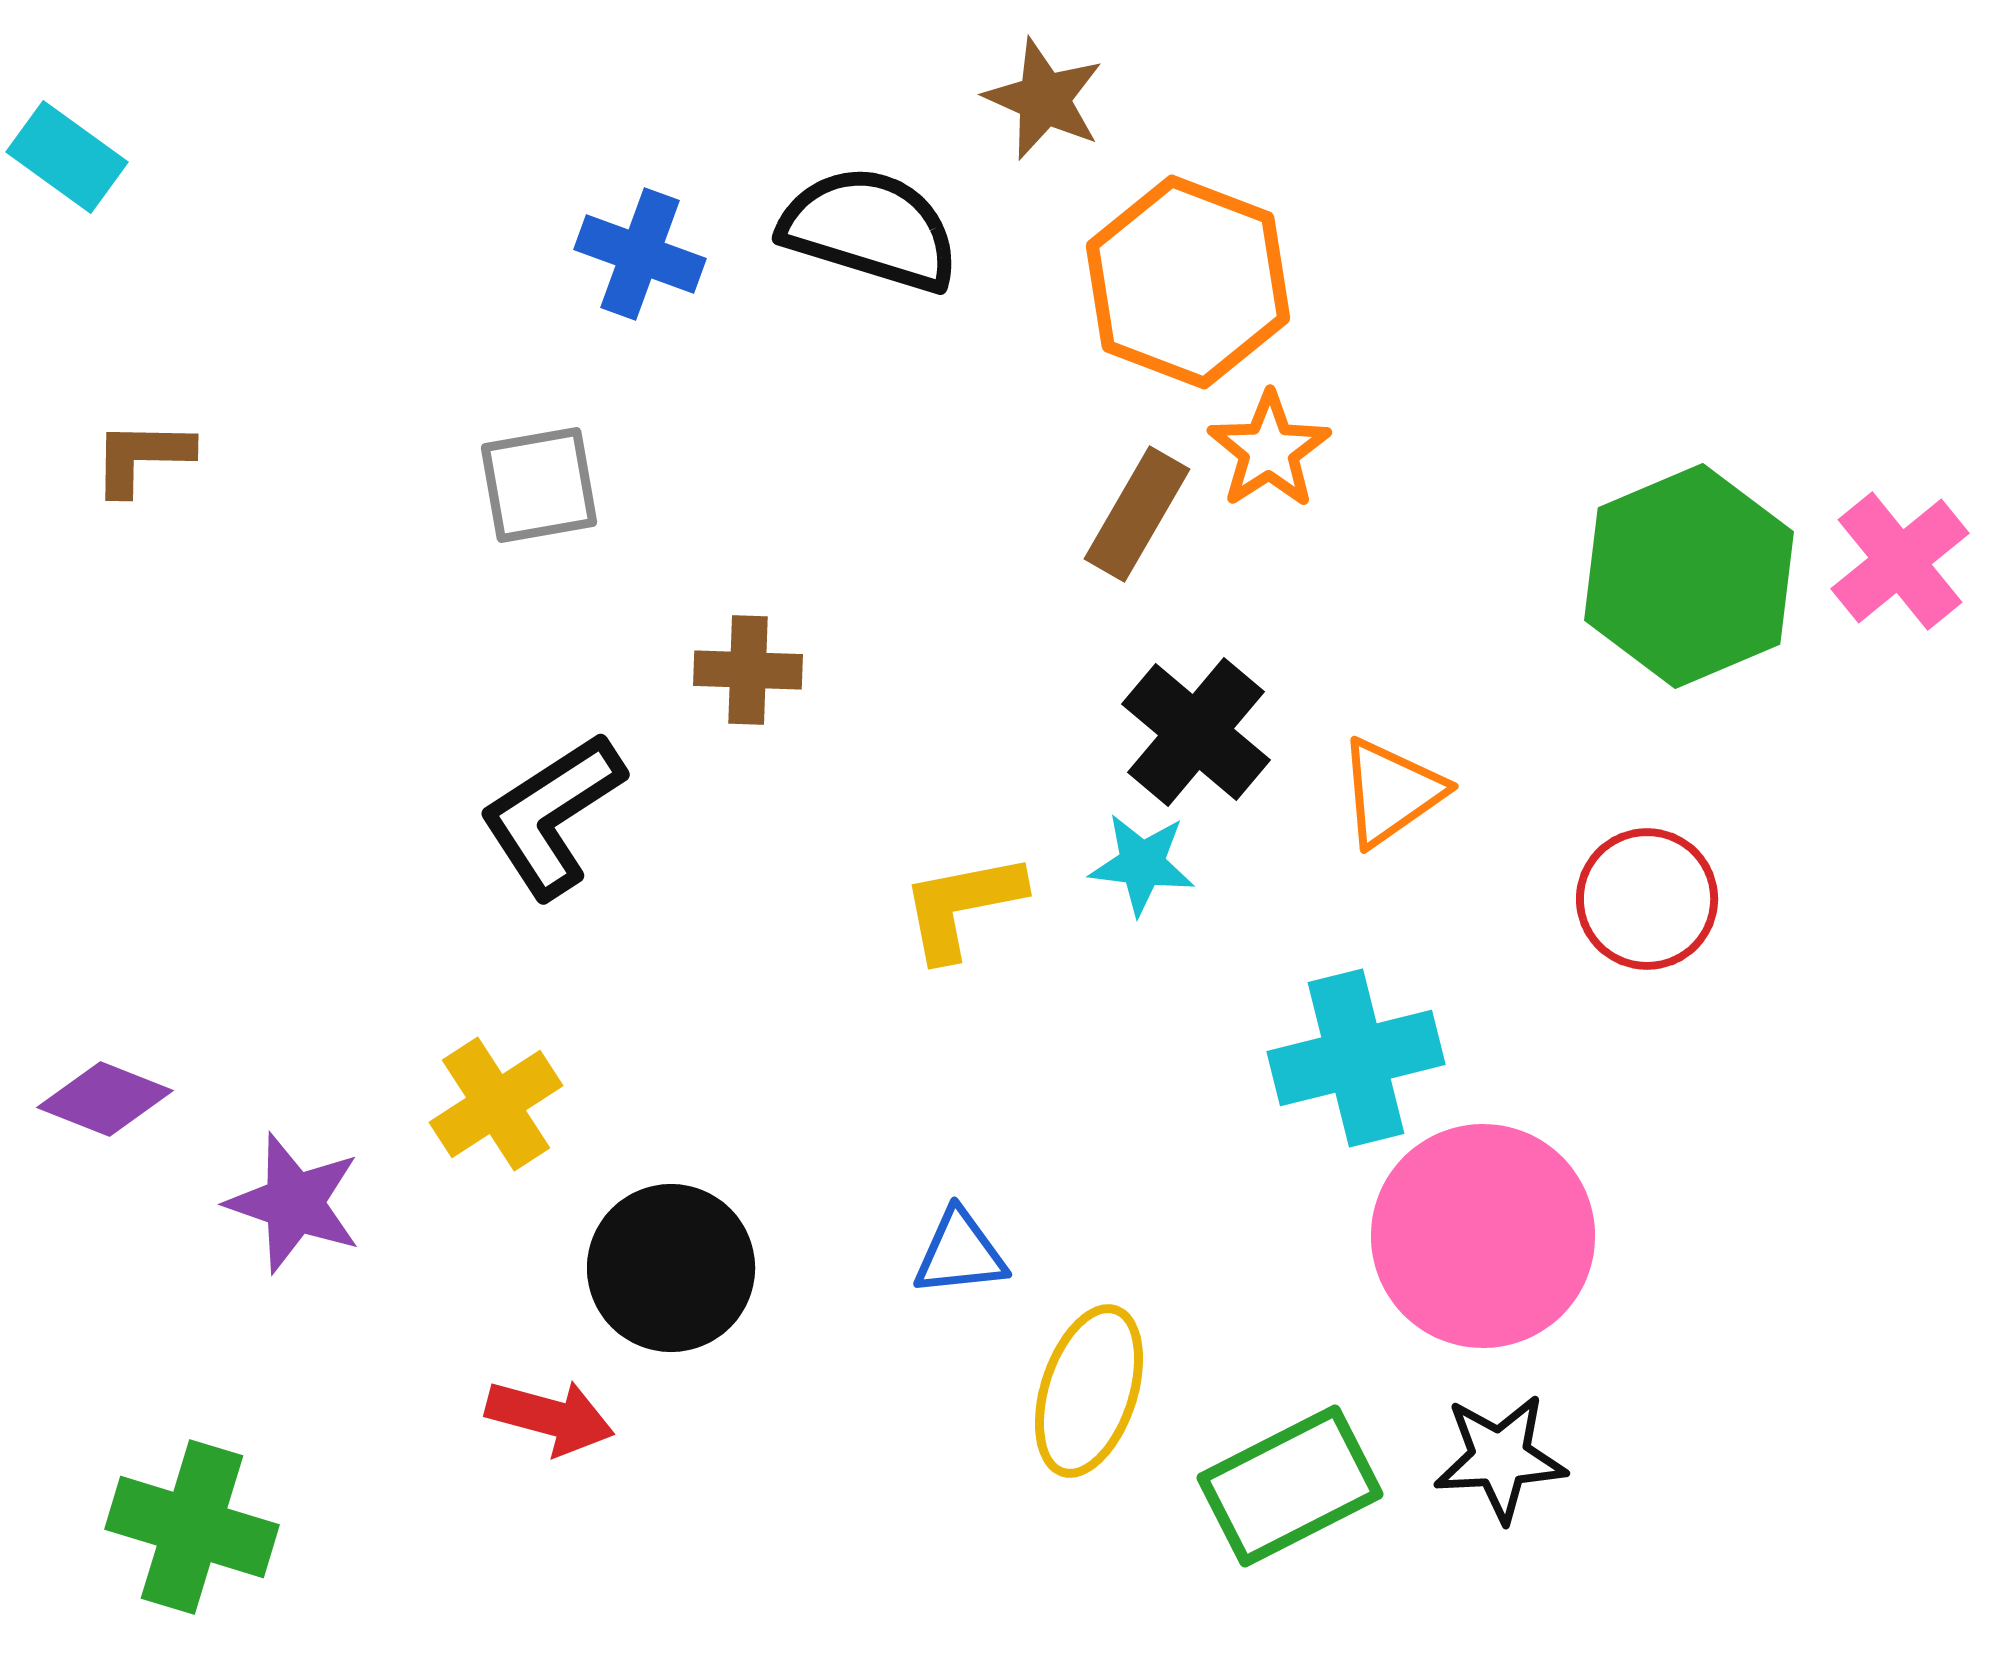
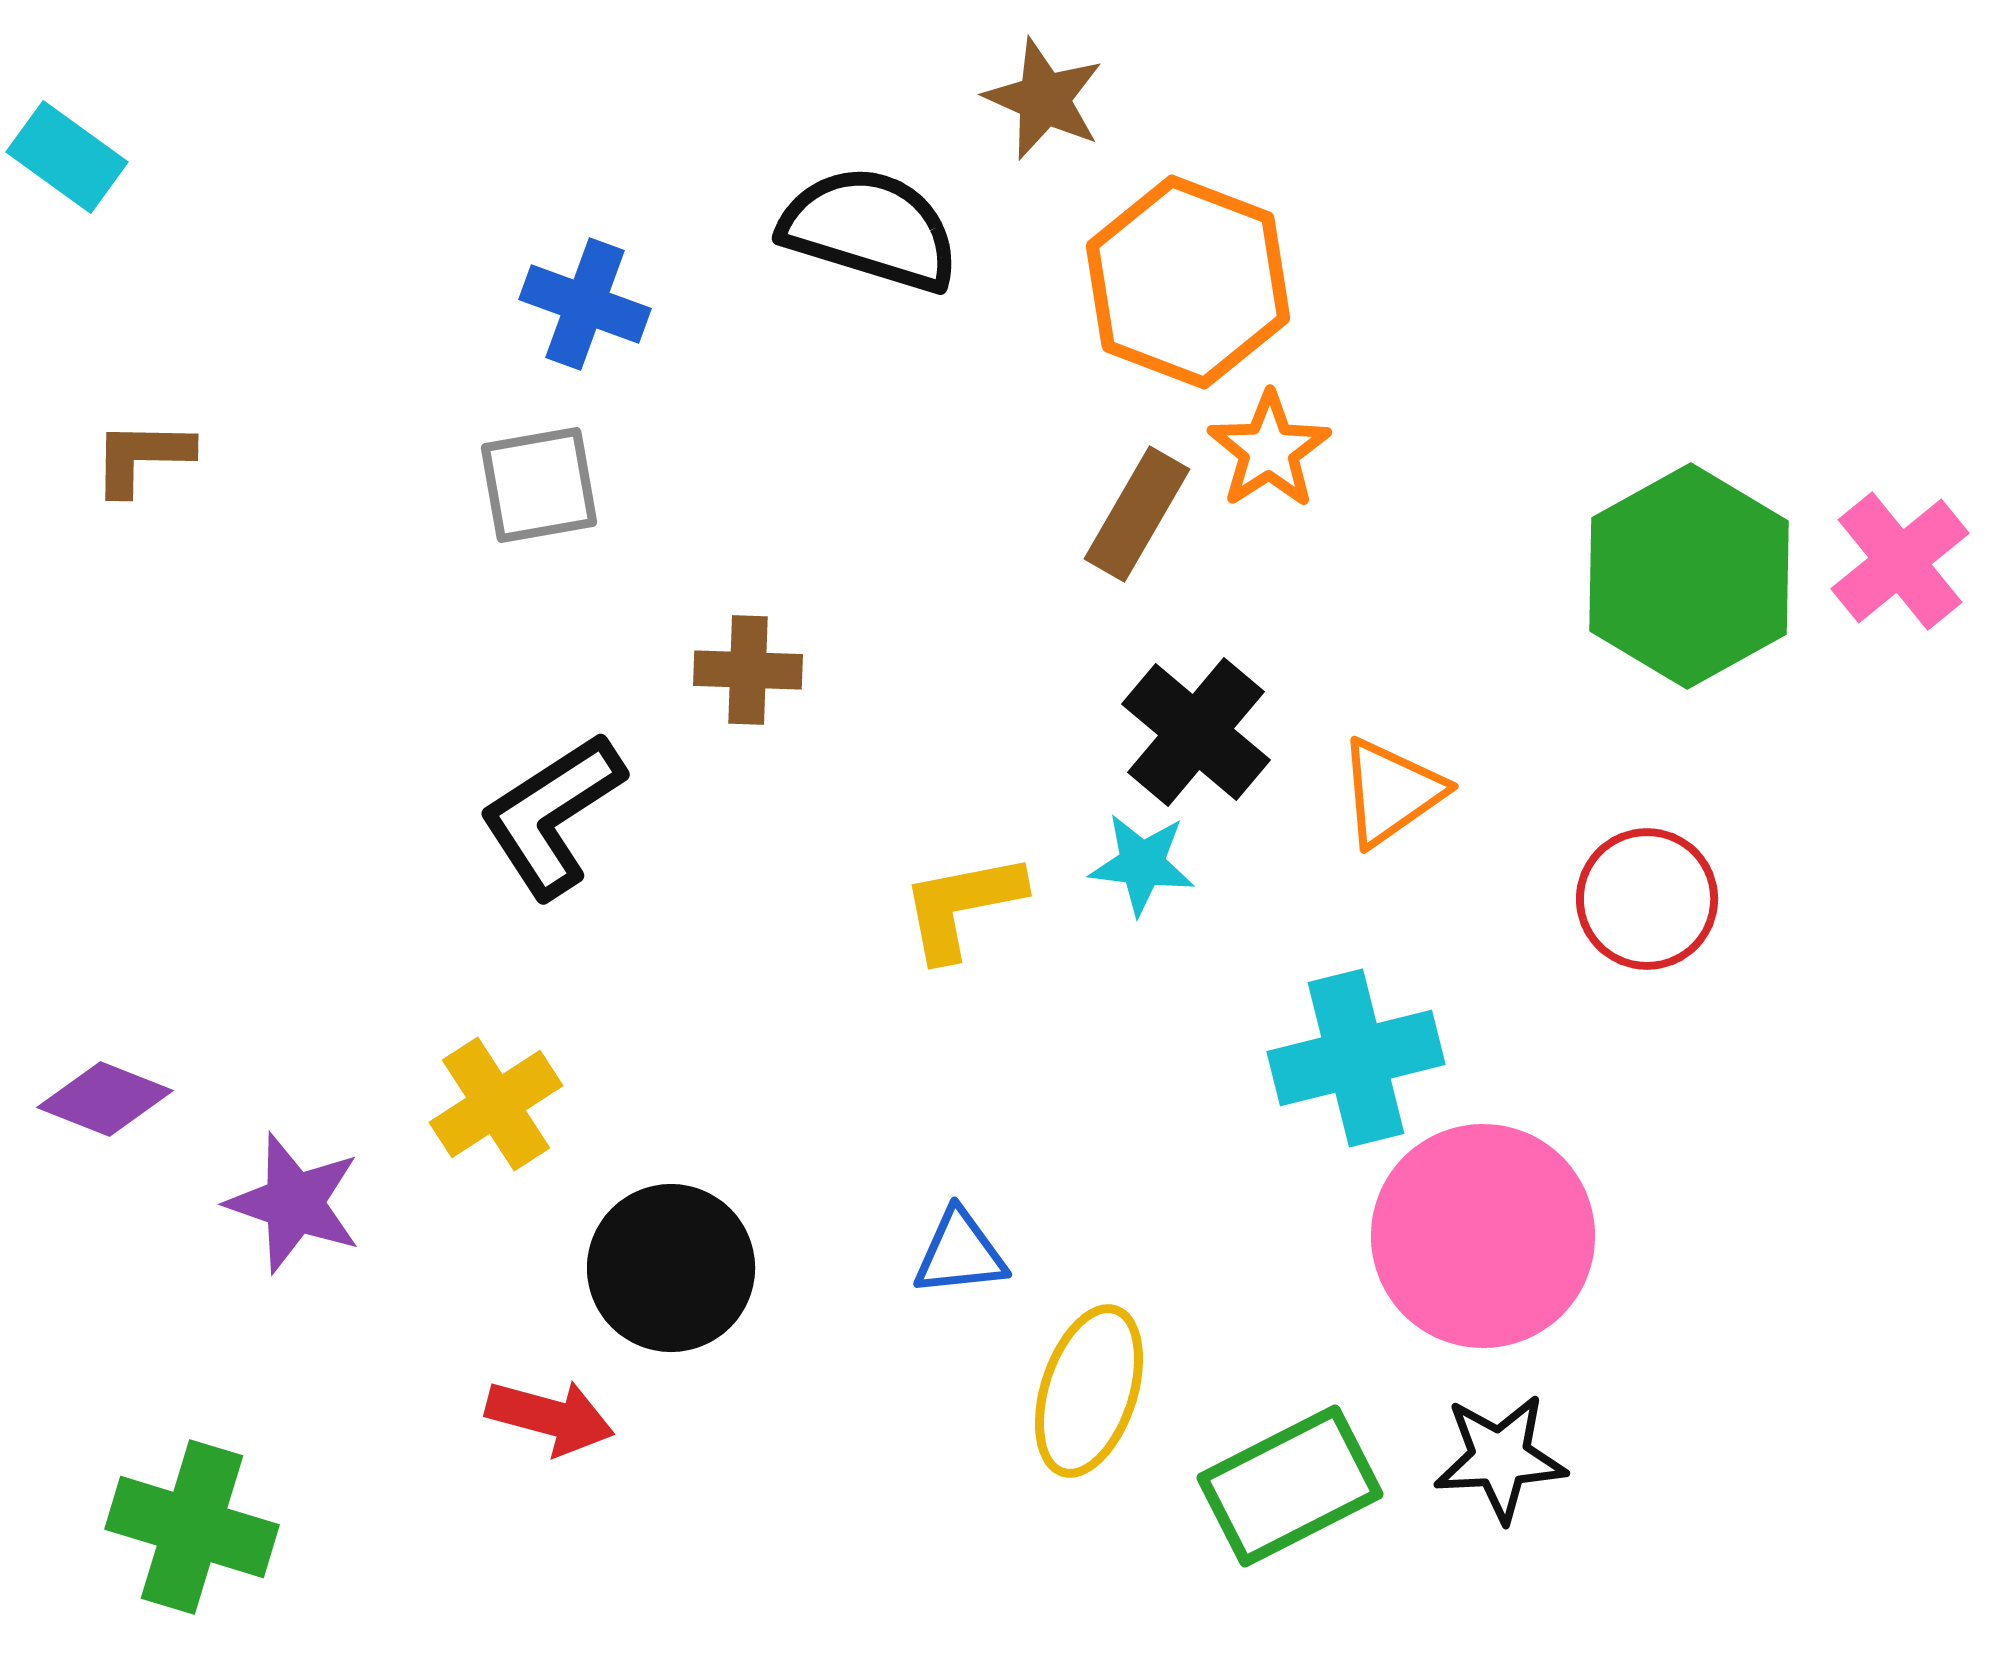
blue cross: moved 55 px left, 50 px down
green hexagon: rotated 6 degrees counterclockwise
